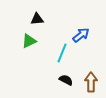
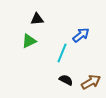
brown arrow: rotated 60 degrees clockwise
